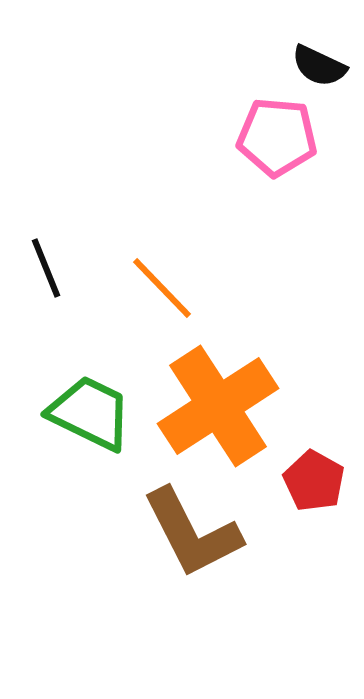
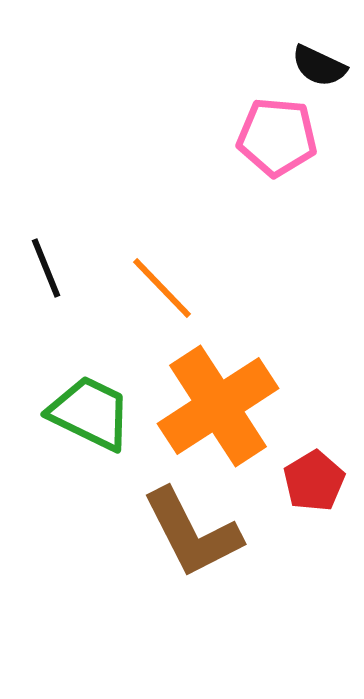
red pentagon: rotated 12 degrees clockwise
